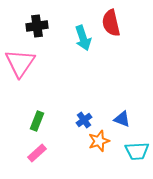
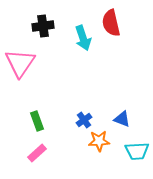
black cross: moved 6 px right
green rectangle: rotated 42 degrees counterclockwise
orange star: rotated 15 degrees clockwise
